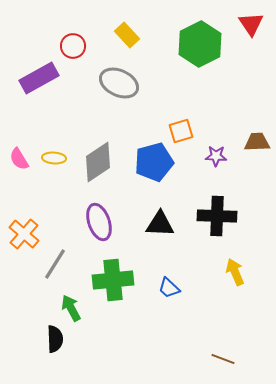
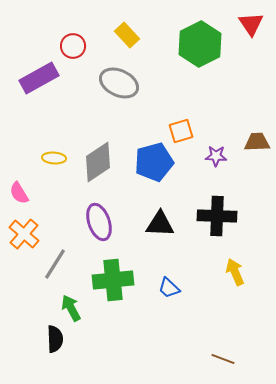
pink semicircle: moved 34 px down
